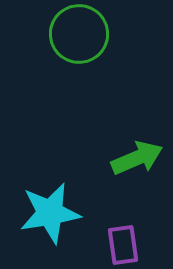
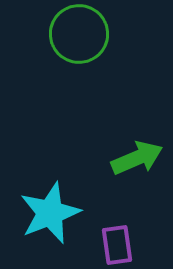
cyan star: rotated 12 degrees counterclockwise
purple rectangle: moved 6 px left
